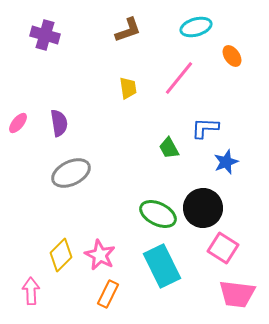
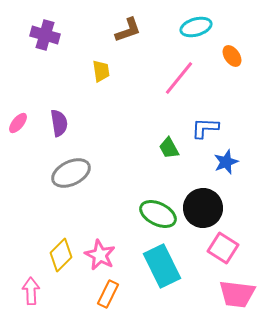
yellow trapezoid: moved 27 px left, 17 px up
